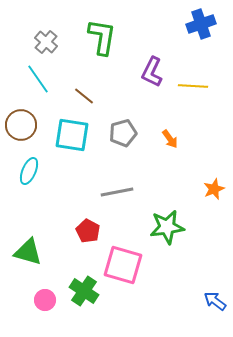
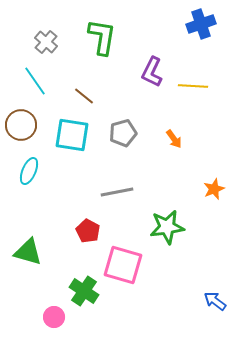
cyan line: moved 3 px left, 2 px down
orange arrow: moved 4 px right
pink circle: moved 9 px right, 17 px down
